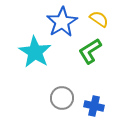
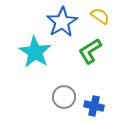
yellow semicircle: moved 1 px right, 3 px up
gray circle: moved 2 px right, 1 px up
